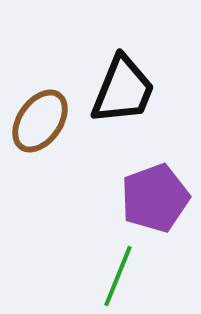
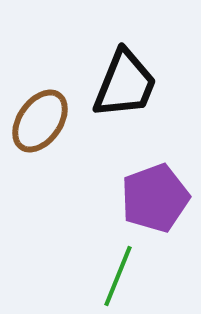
black trapezoid: moved 2 px right, 6 px up
